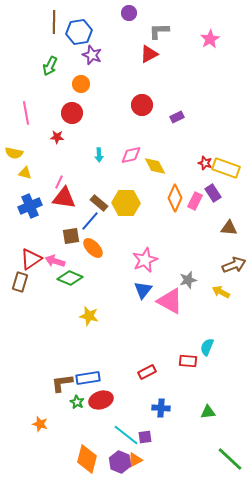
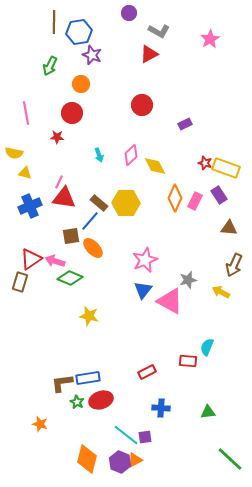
gray L-shape at (159, 31): rotated 150 degrees counterclockwise
purple rectangle at (177, 117): moved 8 px right, 7 px down
cyan arrow at (99, 155): rotated 16 degrees counterclockwise
pink diamond at (131, 155): rotated 30 degrees counterclockwise
purple rectangle at (213, 193): moved 6 px right, 2 px down
brown arrow at (234, 265): rotated 135 degrees clockwise
